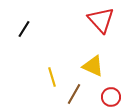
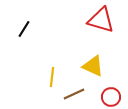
red triangle: rotated 32 degrees counterclockwise
yellow line: rotated 24 degrees clockwise
brown line: rotated 35 degrees clockwise
